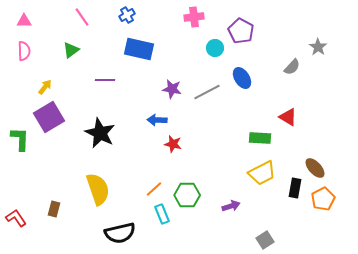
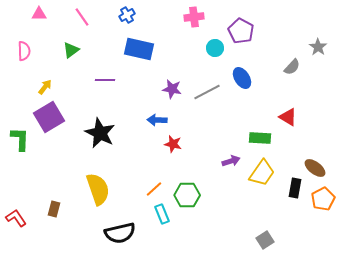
pink triangle: moved 15 px right, 7 px up
brown ellipse: rotated 10 degrees counterclockwise
yellow trapezoid: rotated 28 degrees counterclockwise
purple arrow: moved 45 px up
